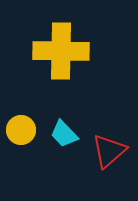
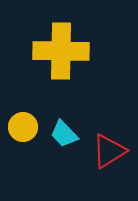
yellow circle: moved 2 px right, 3 px up
red triangle: rotated 9 degrees clockwise
